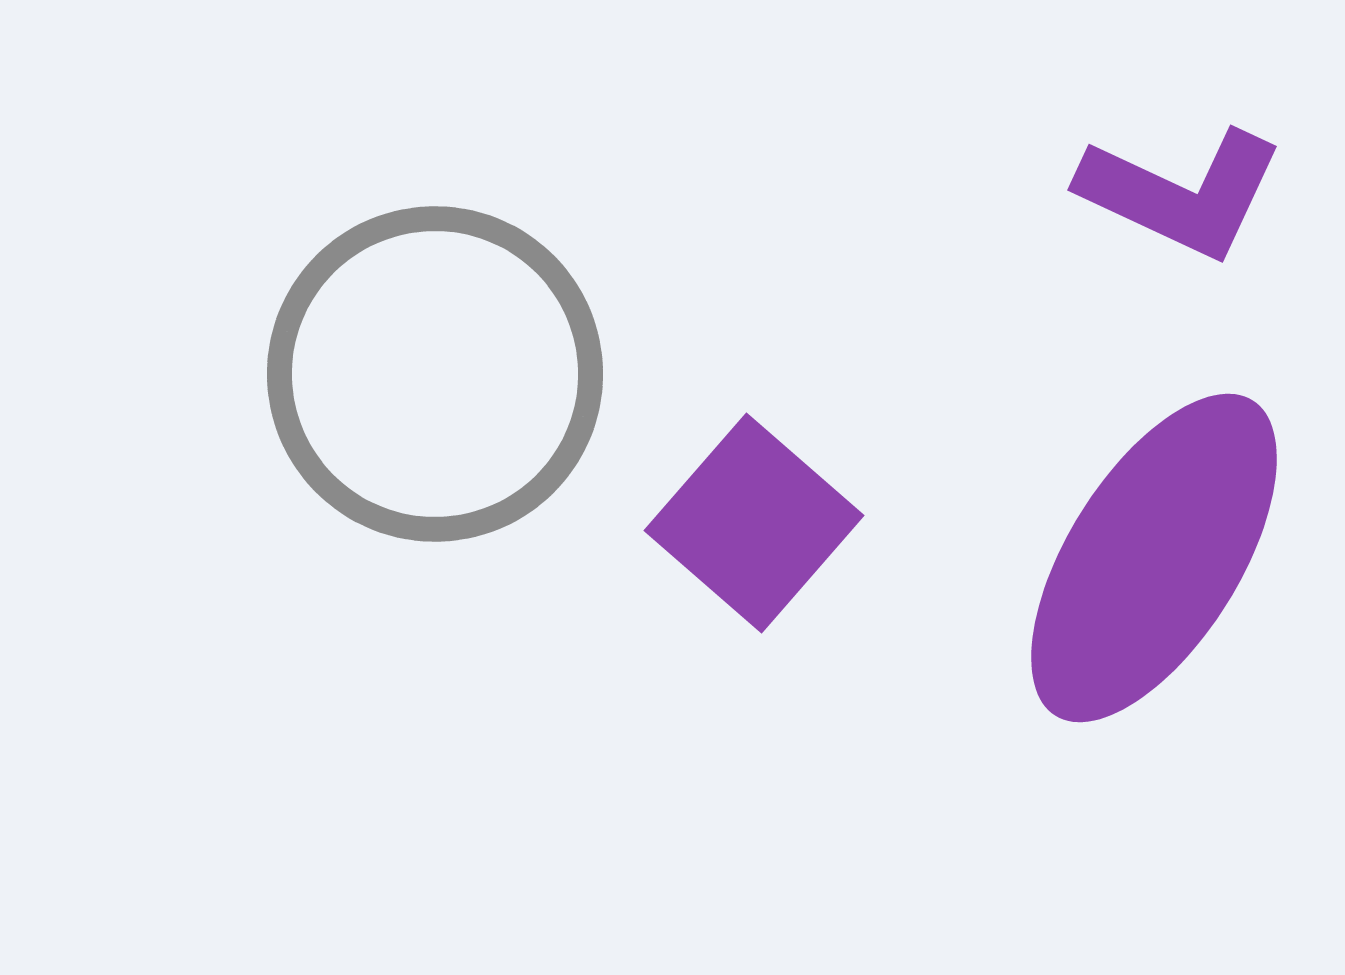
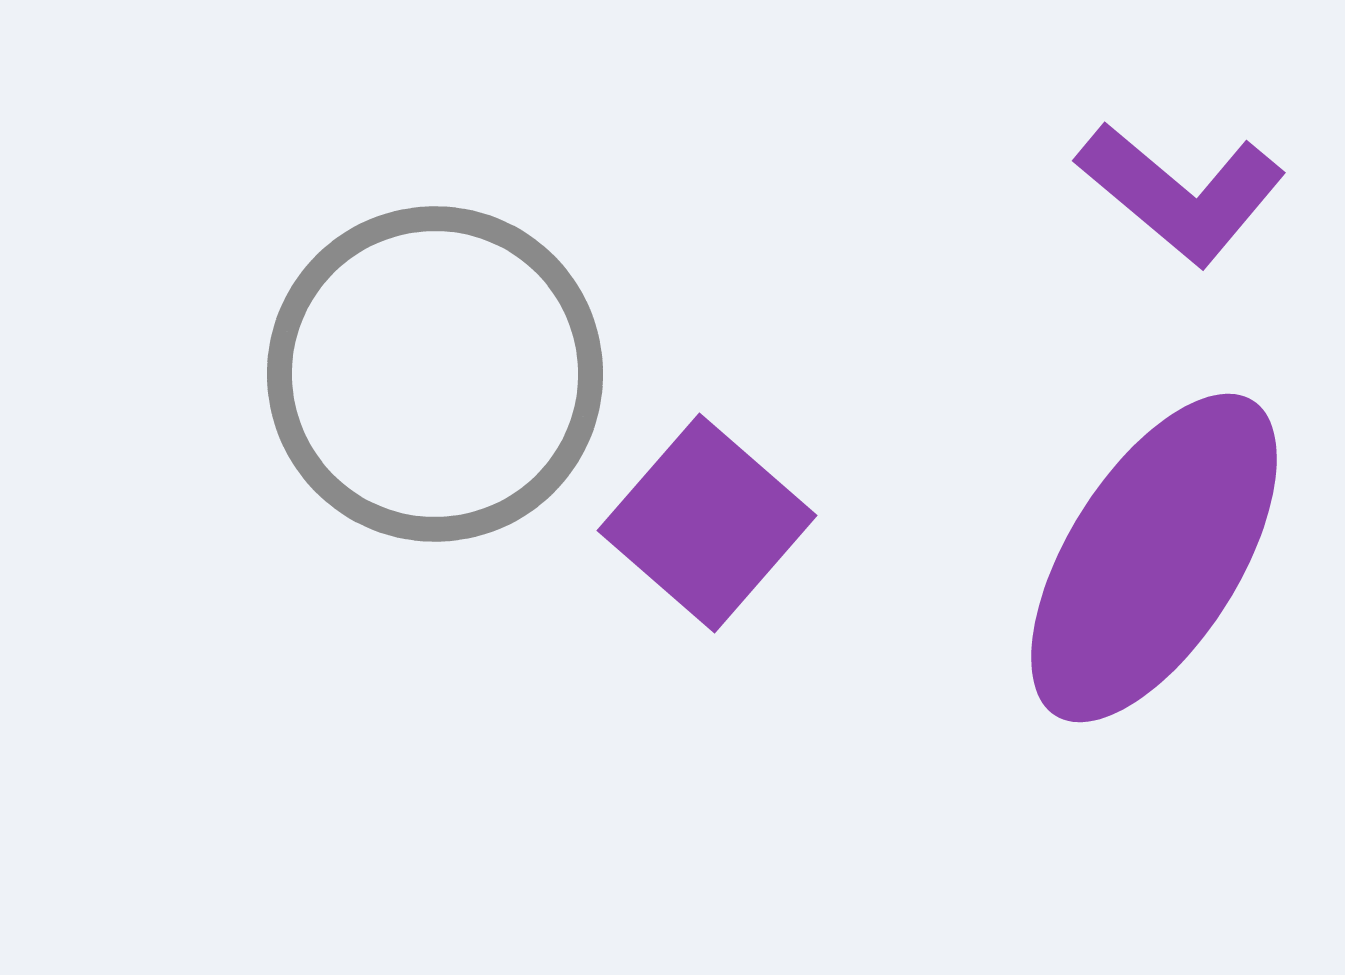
purple L-shape: rotated 15 degrees clockwise
purple square: moved 47 px left
